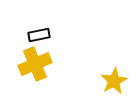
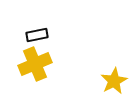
black rectangle: moved 2 px left
